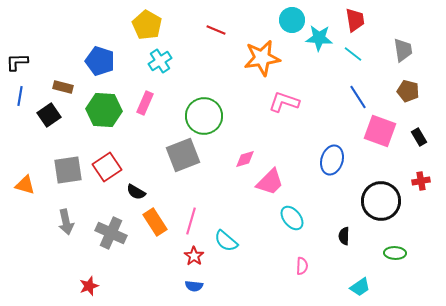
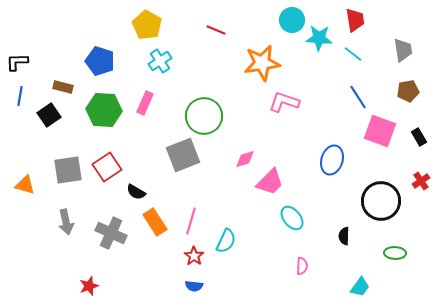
orange star at (262, 58): moved 5 px down
brown pentagon at (408, 91): rotated 25 degrees counterclockwise
red cross at (421, 181): rotated 24 degrees counterclockwise
cyan semicircle at (226, 241): rotated 105 degrees counterclockwise
cyan trapezoid at (360, 287): rotated 20 degrees counterclockwise
